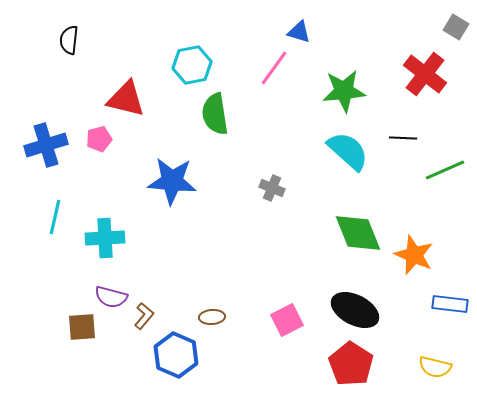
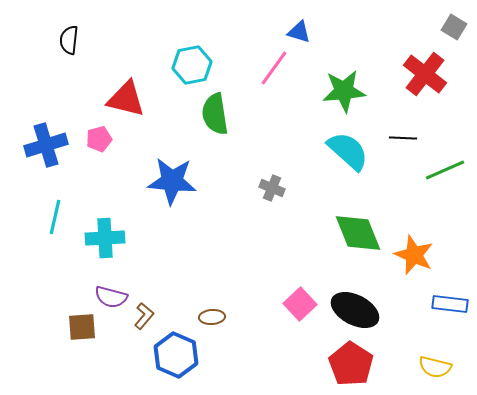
gray square: moved 2 px left
pink square: moved 13 px right, 16 px up; rotated 16 degrees counterclockwise
